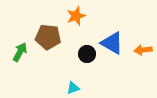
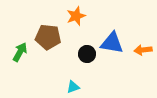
blue triangle: rotated 20 degrees counterclockwise
cyan triangle: moved 1 px up
